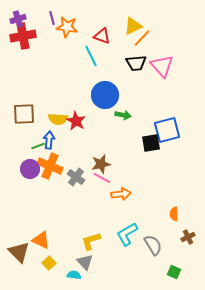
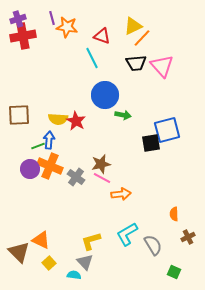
cyan line: moved 1 px right, 2 px down
brown square: moved 5 px left, 1 px down
